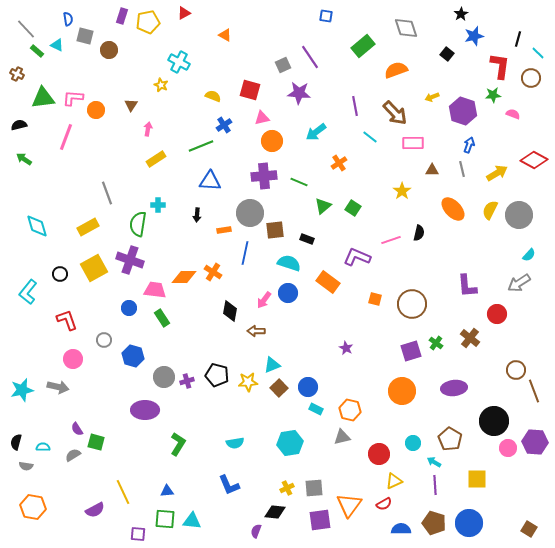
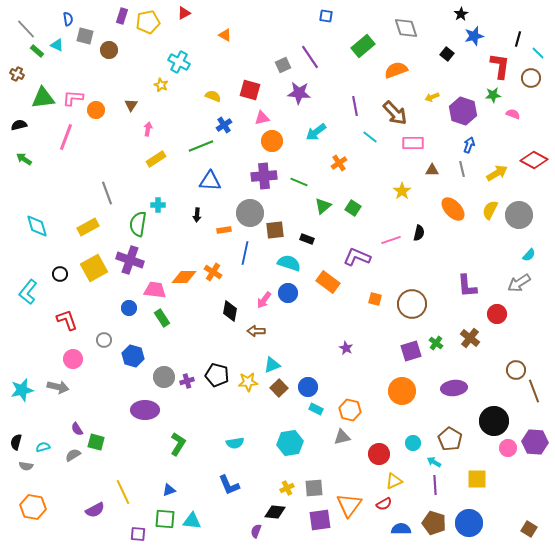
cyan semicircle at (43, 447): rotated 16 degrees counterclockwise
blue triangle at (167, 491): moved 2 px right, 1 px up; rotated 16 degrees counterclockwise
